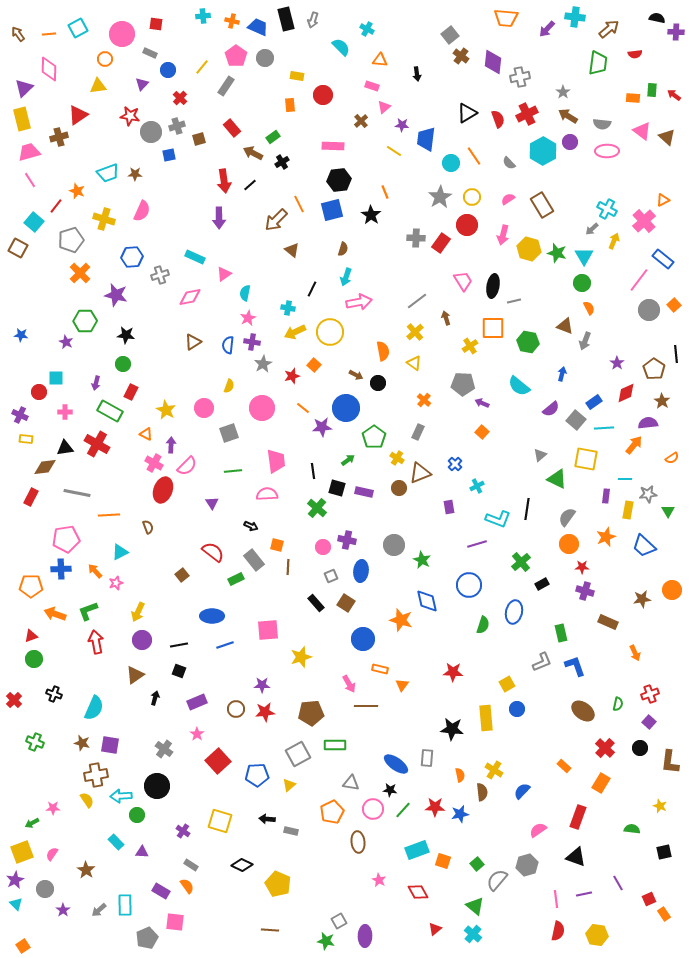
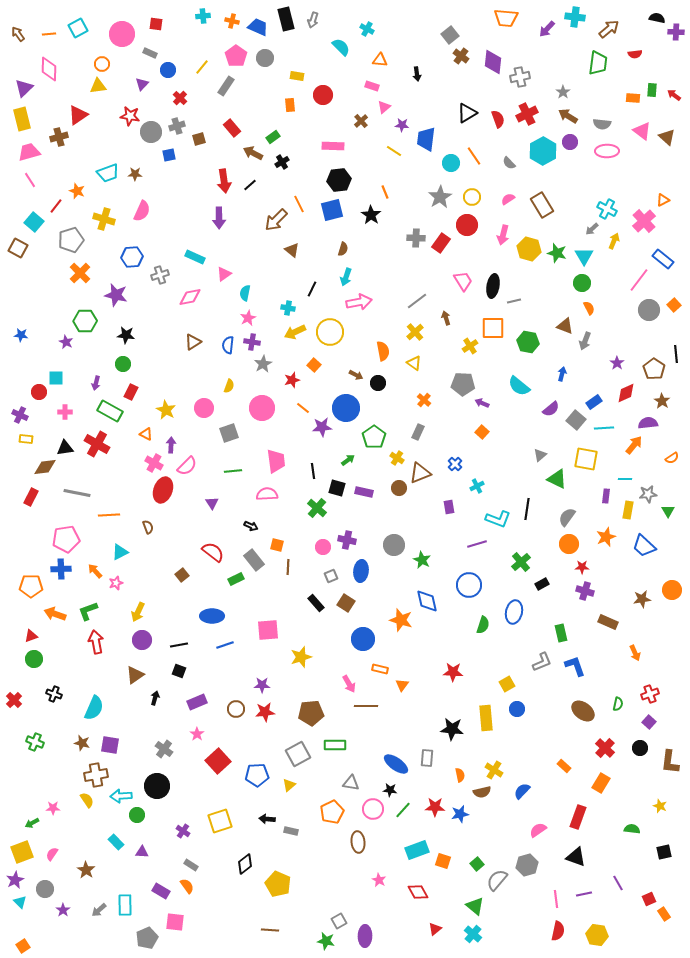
orange circle at (105, 59): moved 3 px left, 5 px down
red star at (292, 376): moved 4 px down
brown semicircle at (482, 792): rotated 84 degrees clockwise
yellow square at (220, 821): rotated 35 degrees counterclockwise
black diamond at (242, 865): moved 3 px right, 1 px up; rotated 65 degrees counterclockwise
cyan triangle at (16, 904): moved 4 px right, 2 px up
